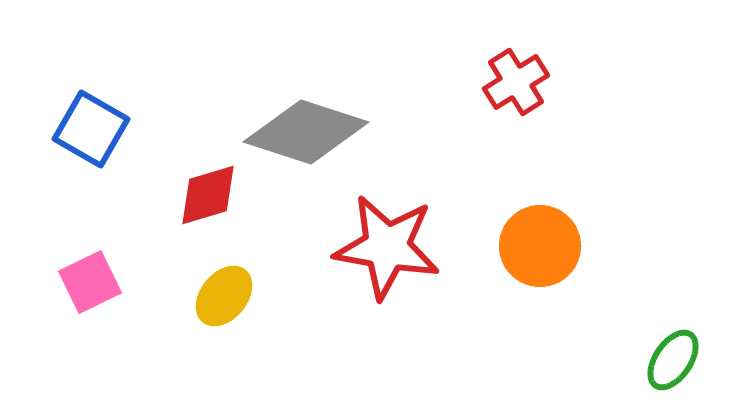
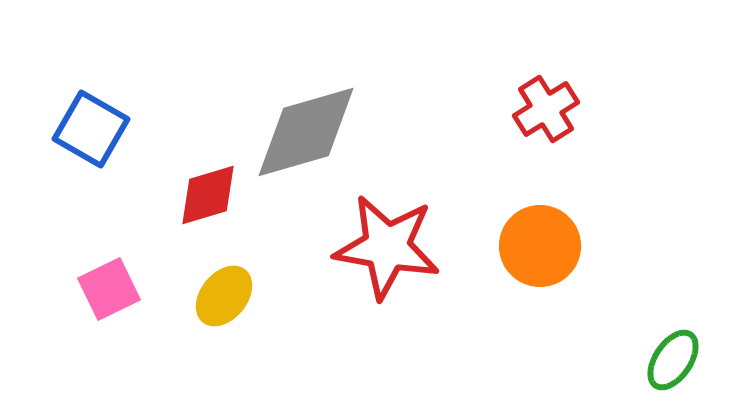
red cross: moved 30 px right, 27 px down
gray diamond: rotated 34 degrees counterclockwise
pink square: moved 19 px right, 7 px down
